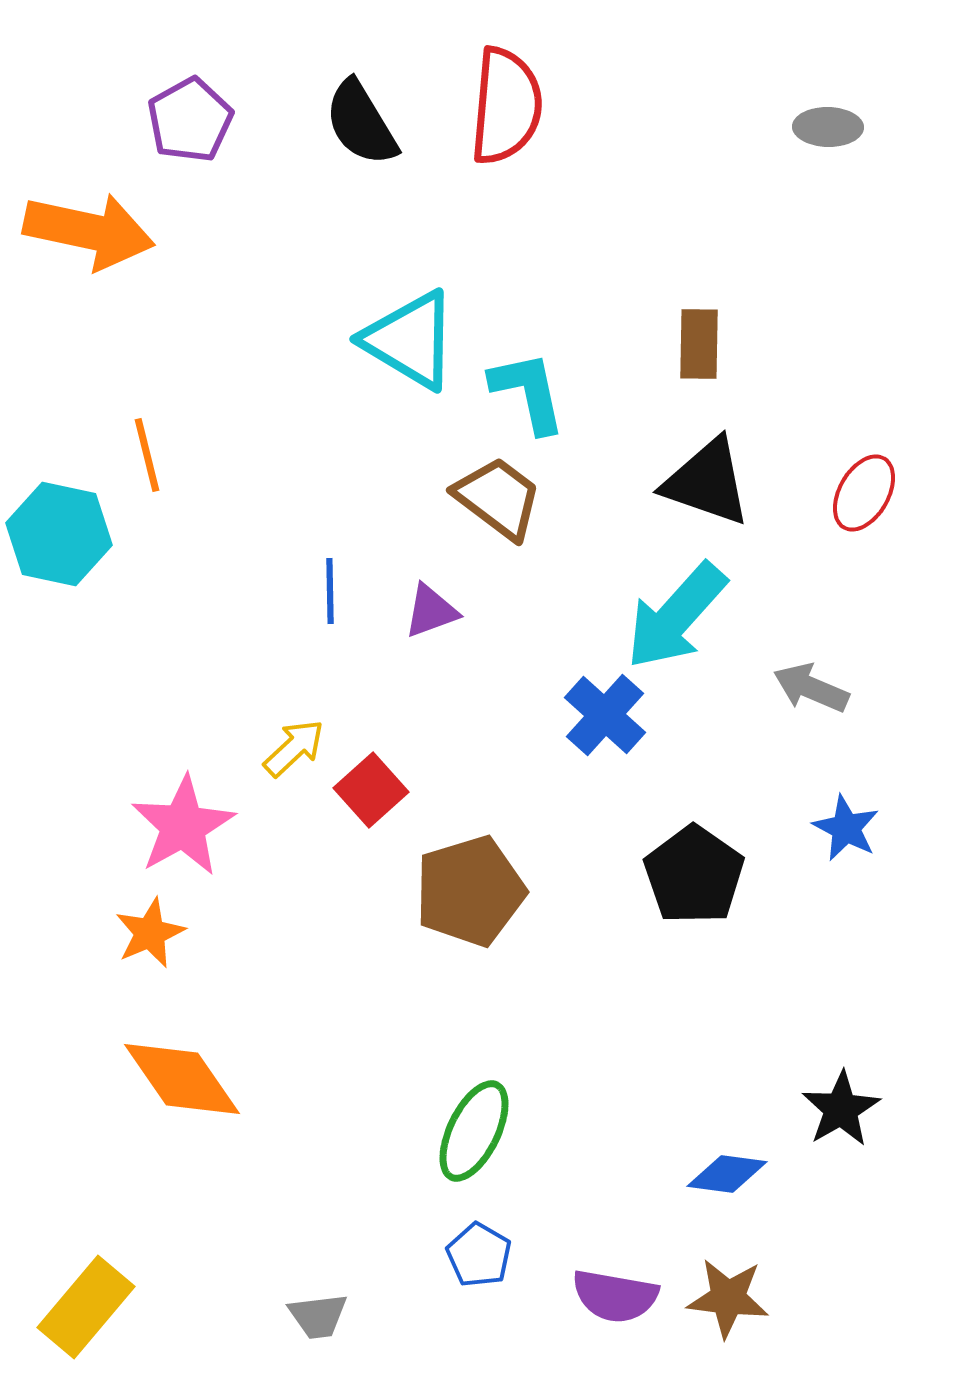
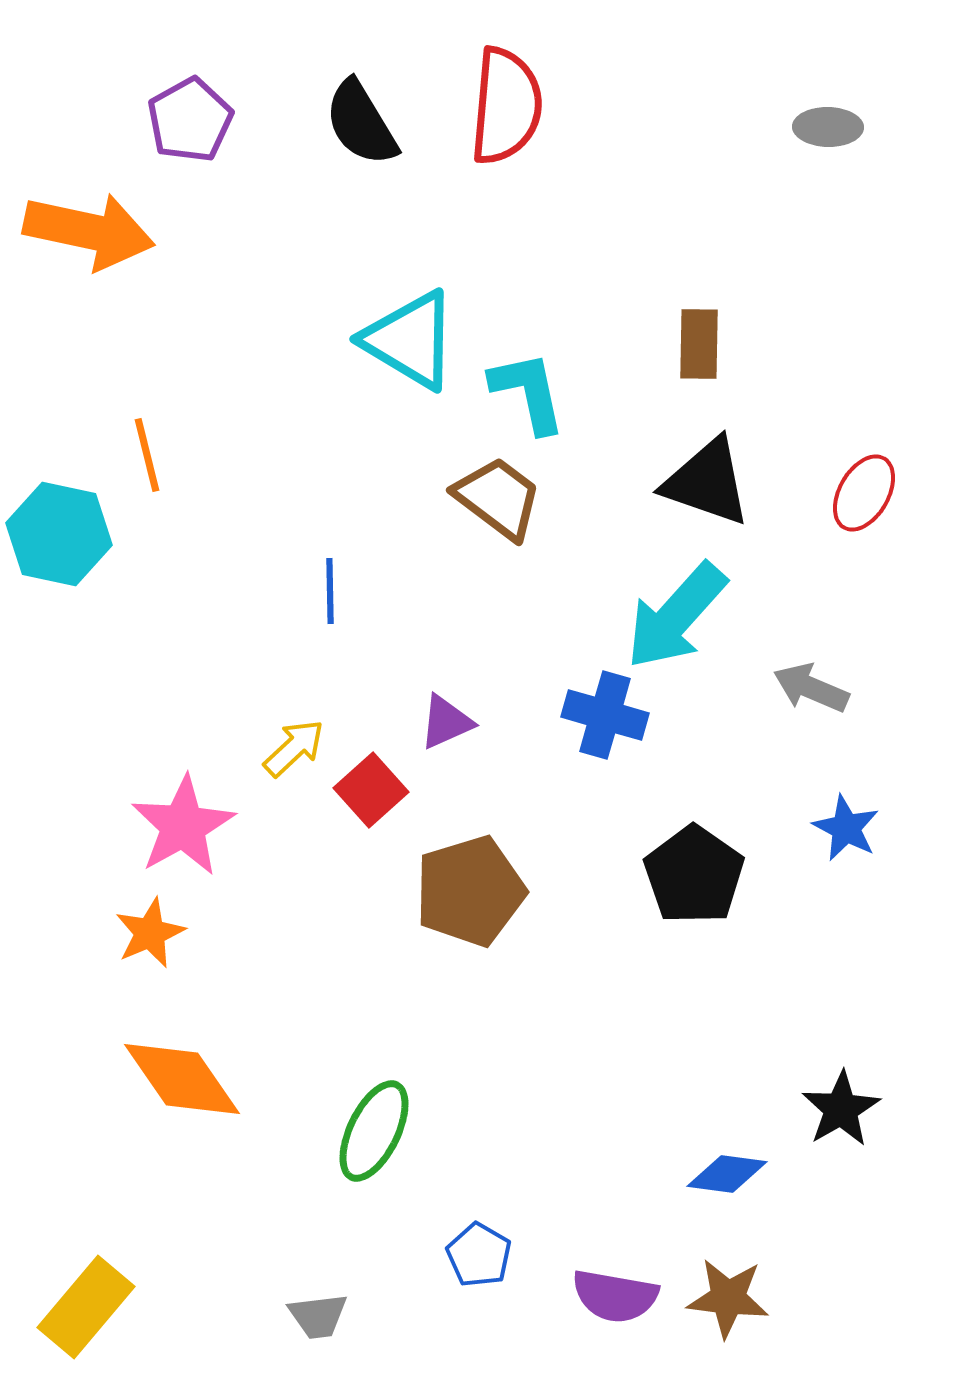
purple triangle: moved 15 px right, 111 px down; rotated 4 degrees counterclockwise
blue cross: rotated 26 degrees counterclockwise
green ellipse: moved 100 px left
